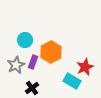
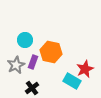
orange hexagon: rotated 20 degrees counterclockwise
red star: moved 2 px down
